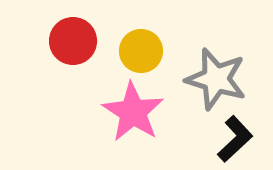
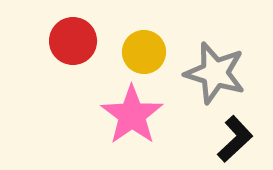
yellow circle: moved 3 px right, 1 px down
gray star: moved 1 px left, 6 px up
pink star: moved 1 px left, 3 px down; rotated 4 degrees clockwise
